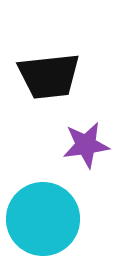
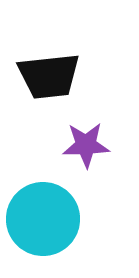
purple star: rotated 6 degrees clockwise
